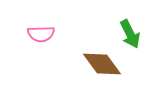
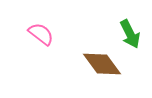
pink semicircle: rotated 140 degrees counterclockwise
